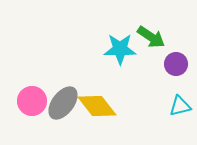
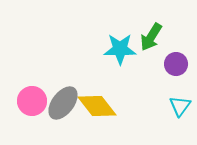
green arrow: rotated 88 degrees clockwise
cyan triangle: rotated 40 degrees counterclockwise
